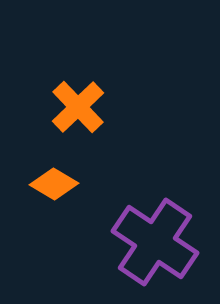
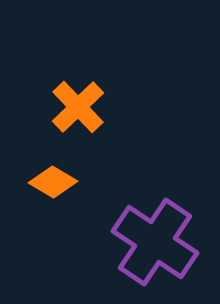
orange diamond: moved 1 px left, 2 px up
